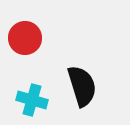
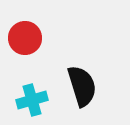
cyan cross: rotated 32 degrees counterclockwise
